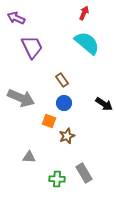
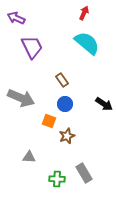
blue circle: moved 1 px right, 1 px down
